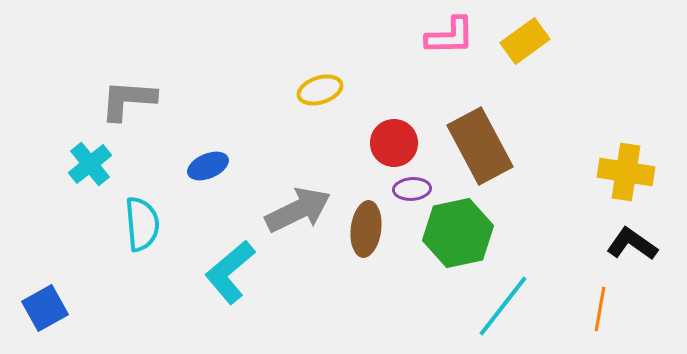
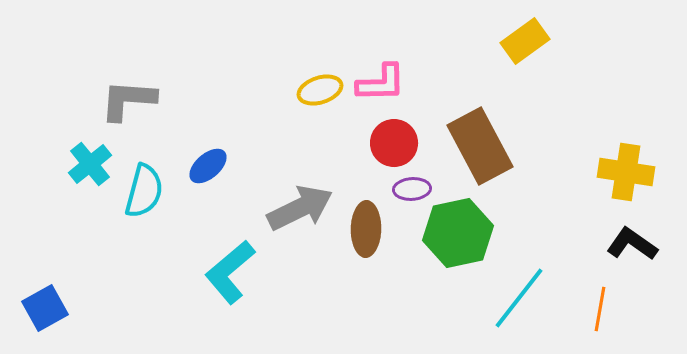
pink L-shape: moved 69 px left, 47 px down
blue ellipse: rotated 18 degrees counterclockwise
gray arrow: moved 2 px right, 2 px up
cyan semicircle: moved 2 px right, 33 px up; rotated 20 degrees clockwise
brown ellipse: rotated 6 degrees counterclockwise
cyan line: moved 16 px right, 8 px up
